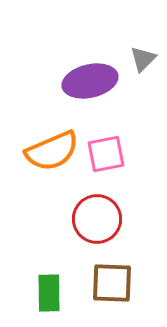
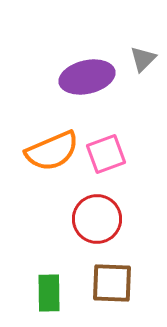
purple ellipse: moved 3 px left, 4 px up
pink square: rotated 9 degrees counterclockwise
